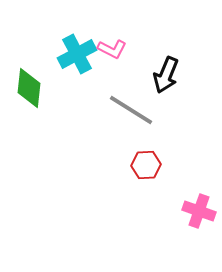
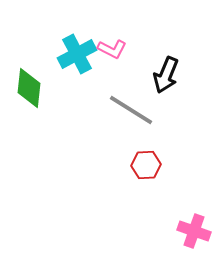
pink cross: moved 5 px left, 20 px down
